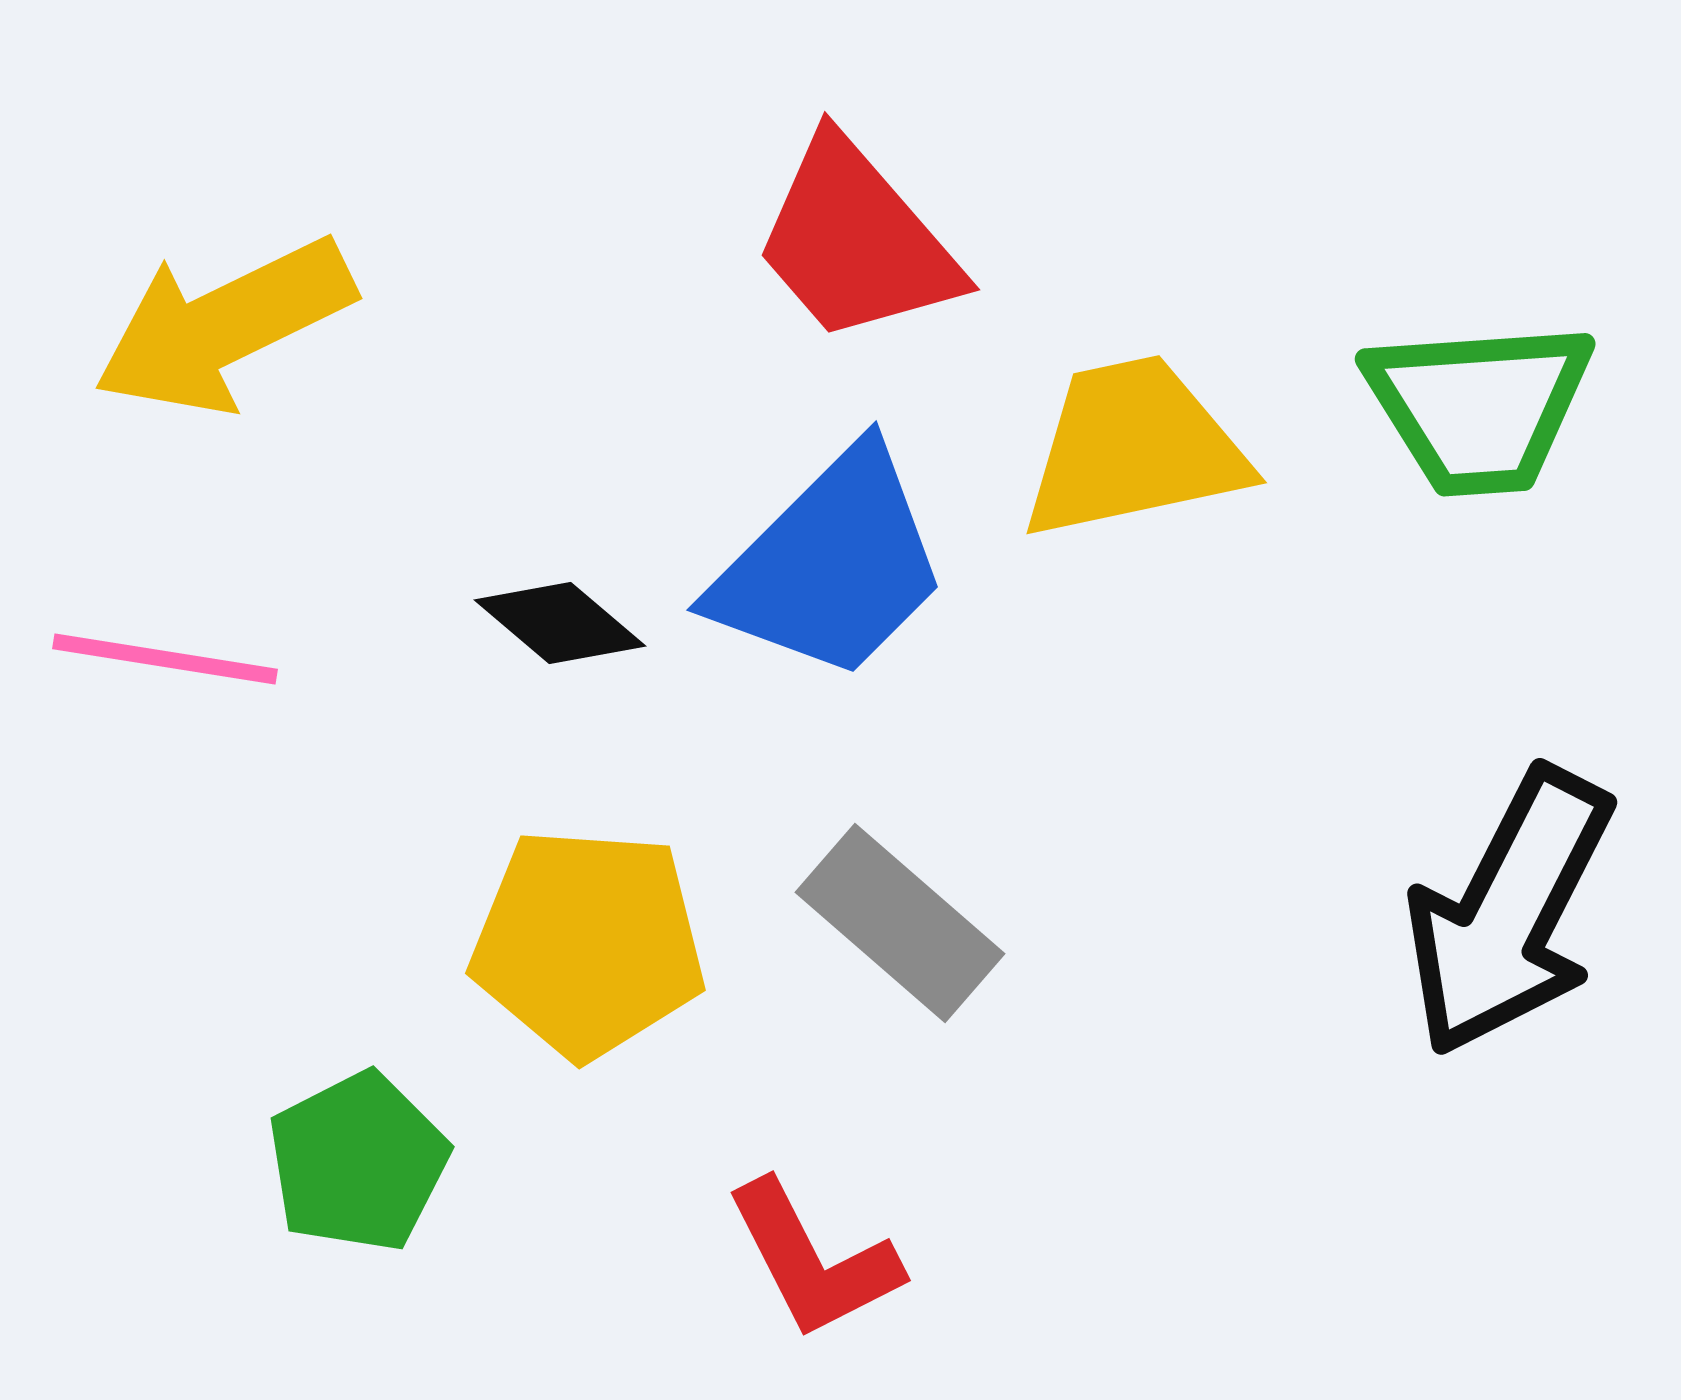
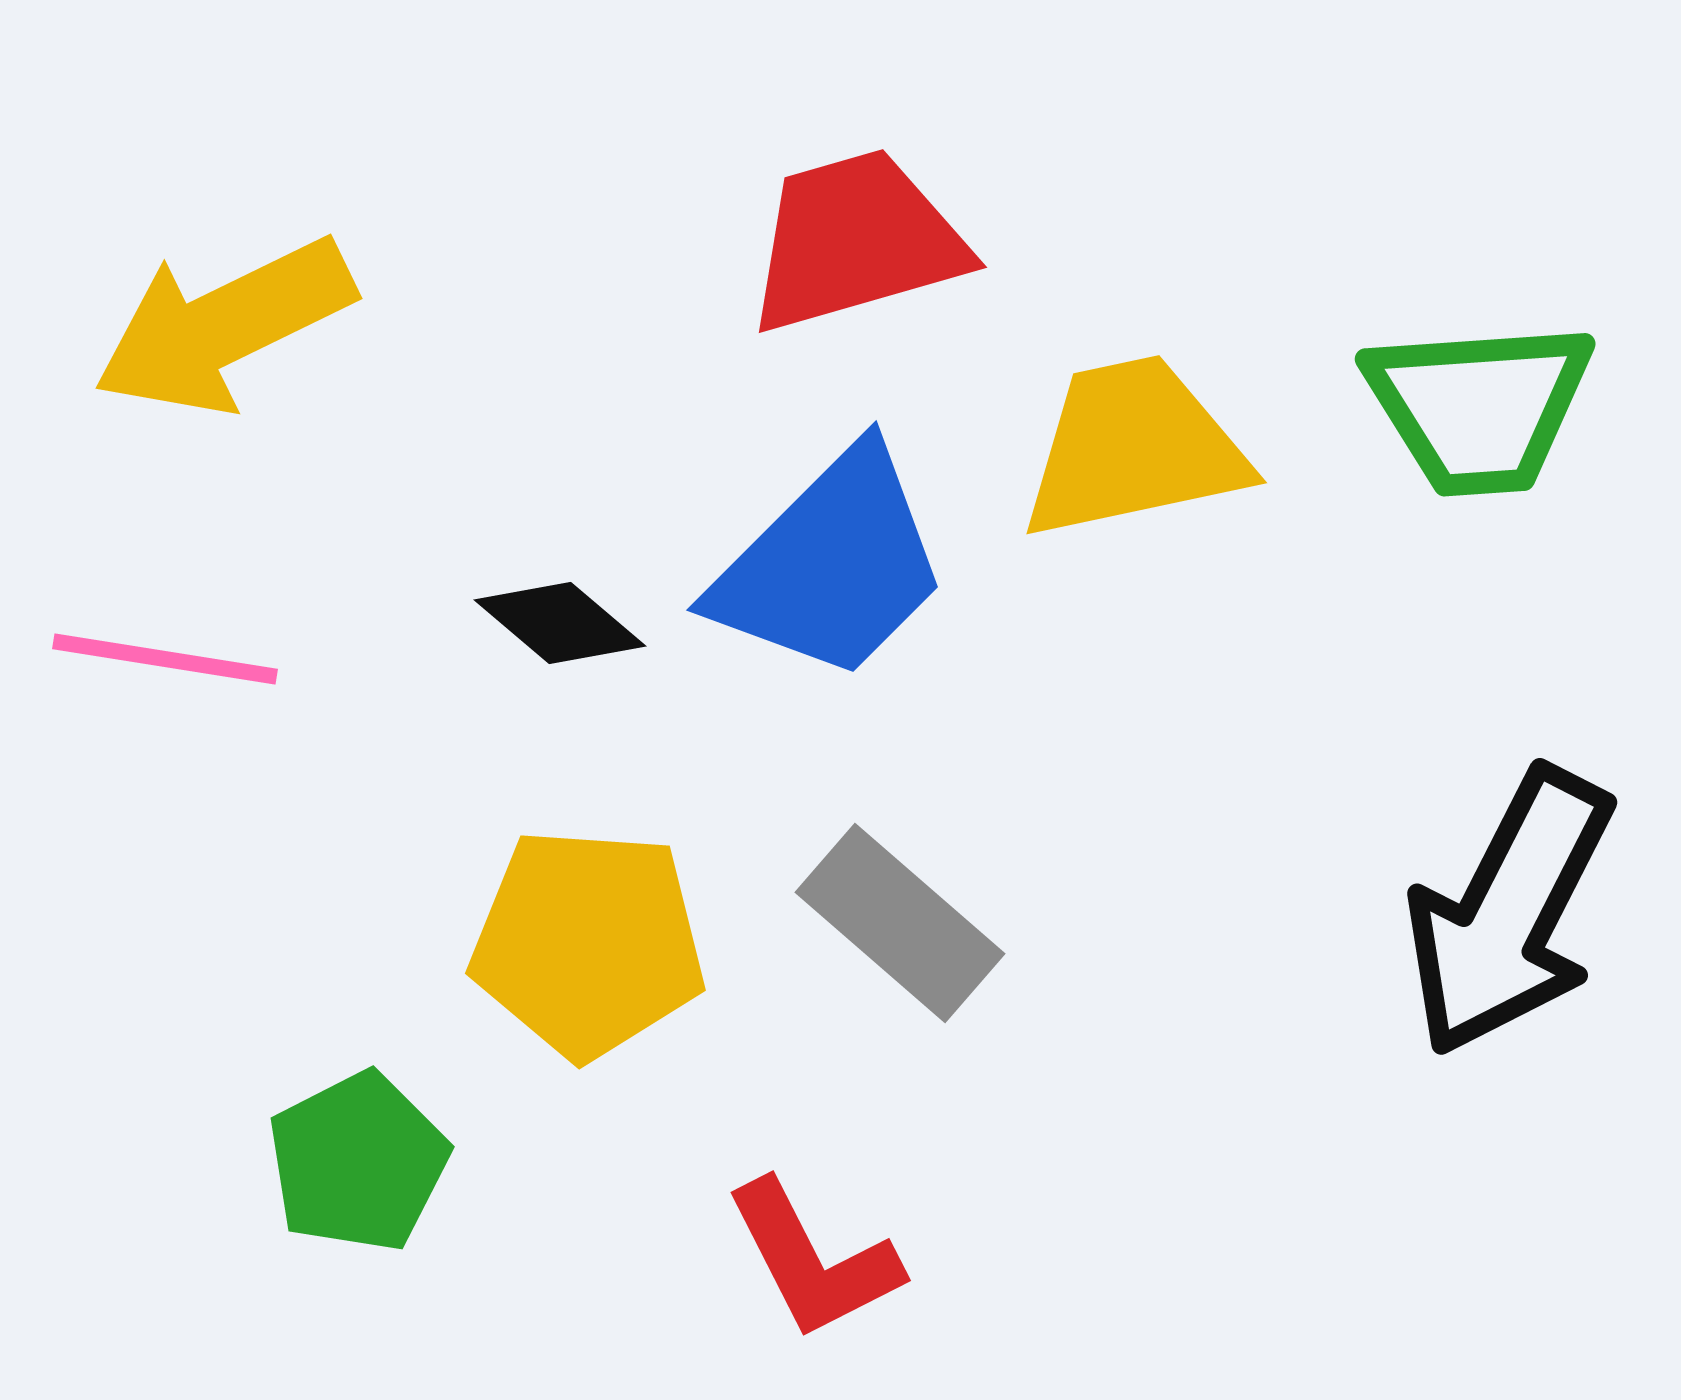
red trapezoid: rotated 115 degrees clockwise
